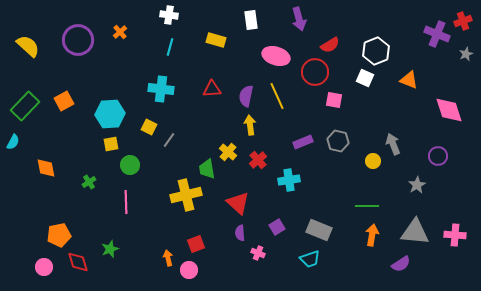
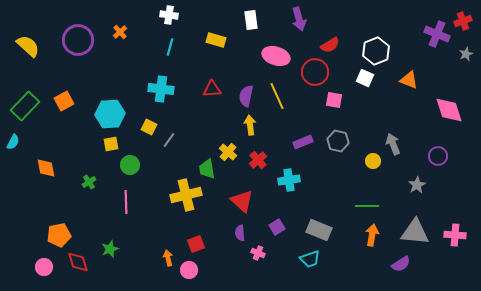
red triangle at (238, 203): moved 4 px right, 2 px up
